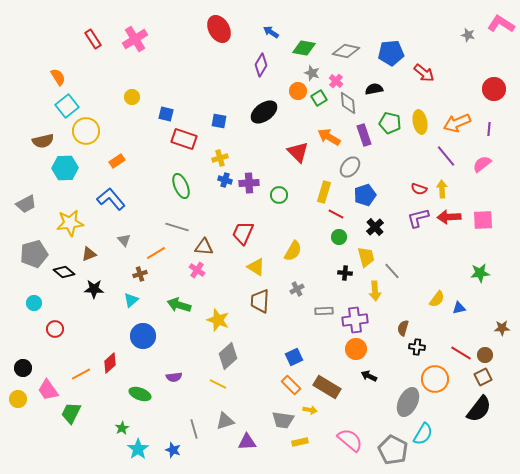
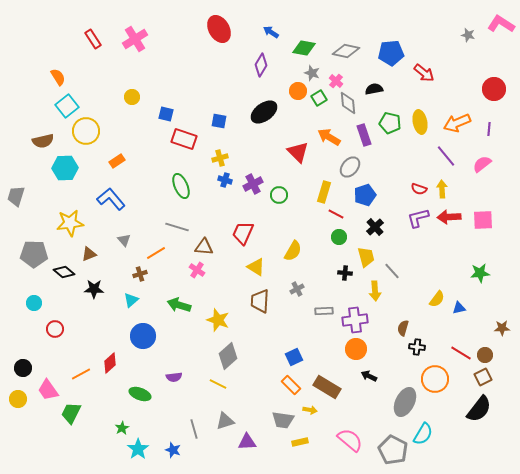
purple cross at (249, 183): moved 4 px right, 1 px down; rotated 24 degrees counterclockwise
gray trapezoid at (26, 204): moved 10 px left, 8 px up; rotated 135 degrees clockwise
gray pentagon at (34, 254): rotated 16 degrees clockwise
gray ellipse at (408, 402): moved 3 px left
